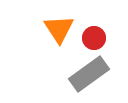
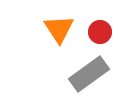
red circle: moved 6 px right, 6 px up
